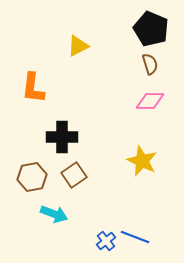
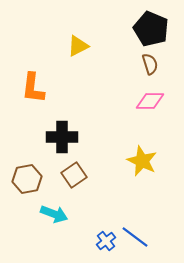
brown hexagon: moved 5 px left, 2 px down
blue line: rotated 16 degrees clockwise
